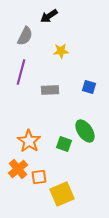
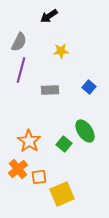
gray semicircle: moved 6 px left, 6 px down
purple line: moved 2 px up
blue square: rotated 24 degrees clockwise
green square: rotated 21 degrees clockwise
